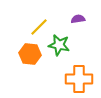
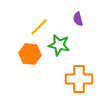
purple semicircle: rotated 96 degrees counterclockwise
